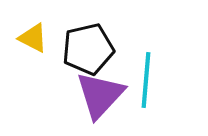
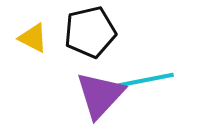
black pentagon: moved 2 px right, 17 px up
cyan line: rotated 74 degrees clockwise
